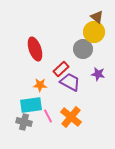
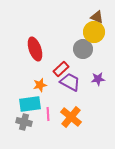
brown triangle: rotated 16 degrees counterclockwise
purple star: moved 5 px down; rotated 16 degrees counterclockwise
orange star: rotated 16 degrees counterclockwise
cyan rectangle: moved 1 px left, 1 px up
pink line: moved 2 px up; rotated 24 degrees clockwise
